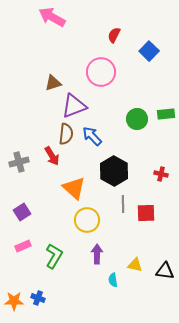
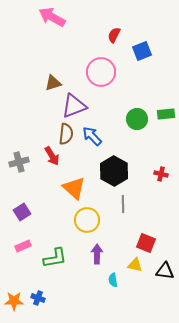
blue square: moved 7 px left; rotated 24 degrees clockwise
red square: moved 30 px down; rotated 24 degrees clockwise
green L-shape: moved 1 px right, 2 px down; rotated 50 degrees clockwise
